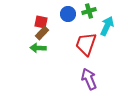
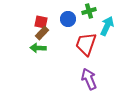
blue circle: moved 5 px down
